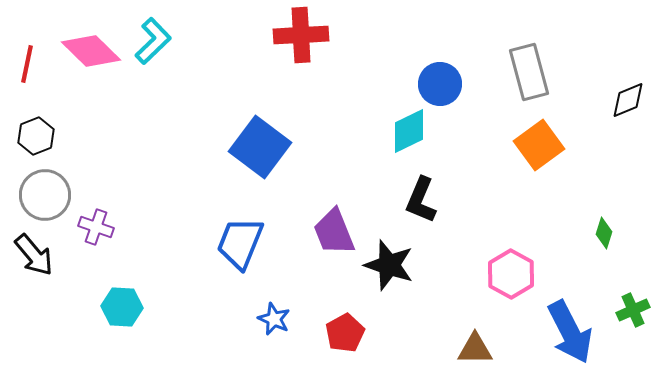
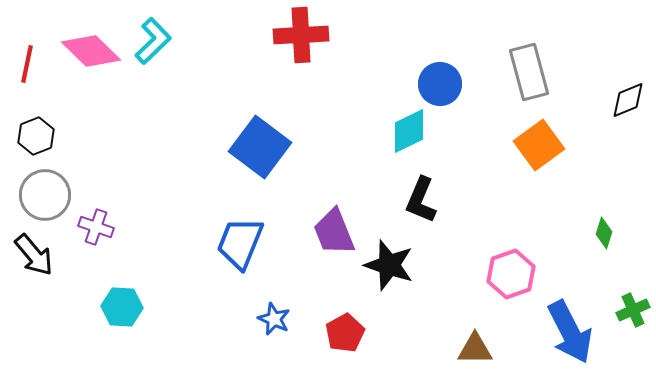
pink hexagon: rotated 12 degrees clockwise
